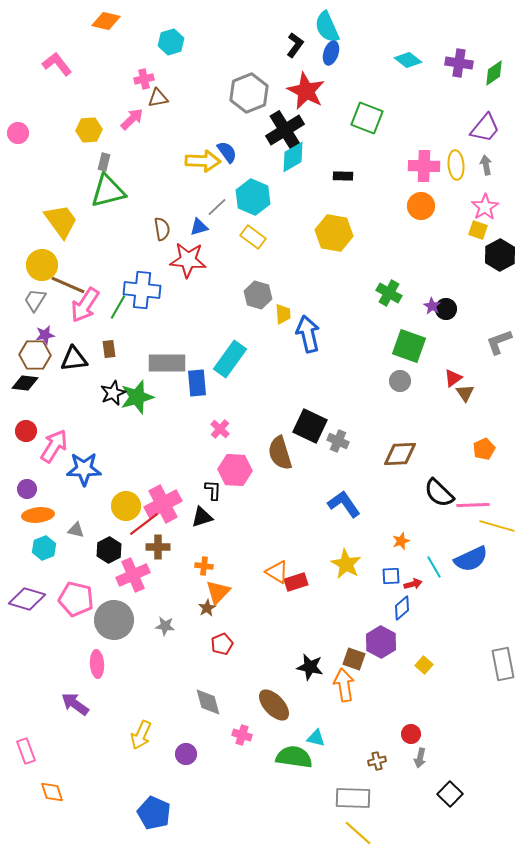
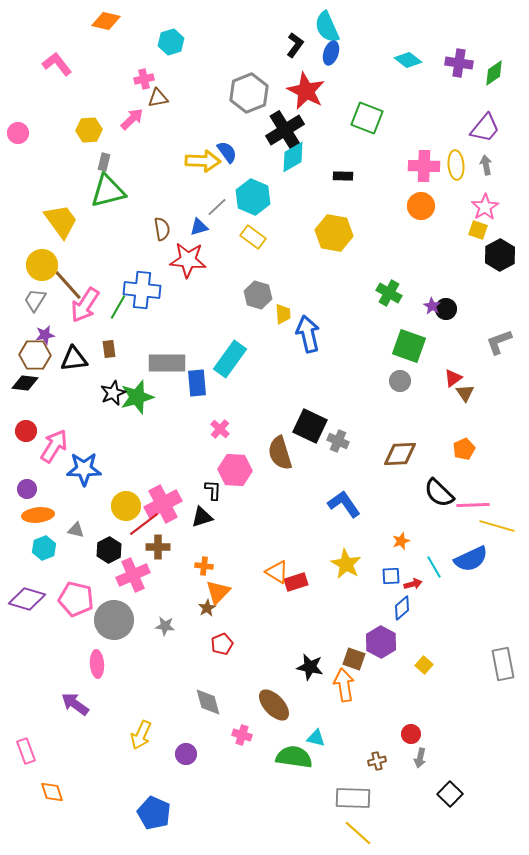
brown line at (68, 285): rotated 24 degrees clockwise
orange pentagon at (484, 449): moved 20 px left
